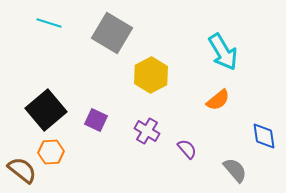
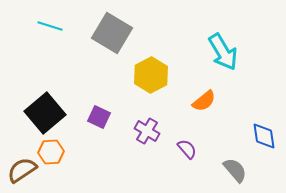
cyan line: moved 1 px right, 3 px down
orange semicircle: moved 14 px left, 1 px down
black square: moved 1 px left, 3 px down
purple square: moved 3 px right, 3 px up
brown semicircle: rotated 72 degrees counterclockwise
